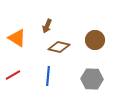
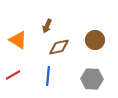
orange triangle: moved 1 px right, 2 px down
brown diamond: rotated 25 degrees counterclockwise
